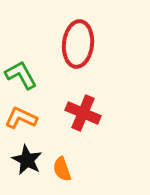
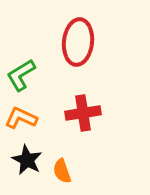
red ellipse: moved 2 px up
green L-shape: rotated 92 degrees counterclockwise
red cross: rotated 32 degrees counterclockwise
orange semicircle: moved 2 px down
